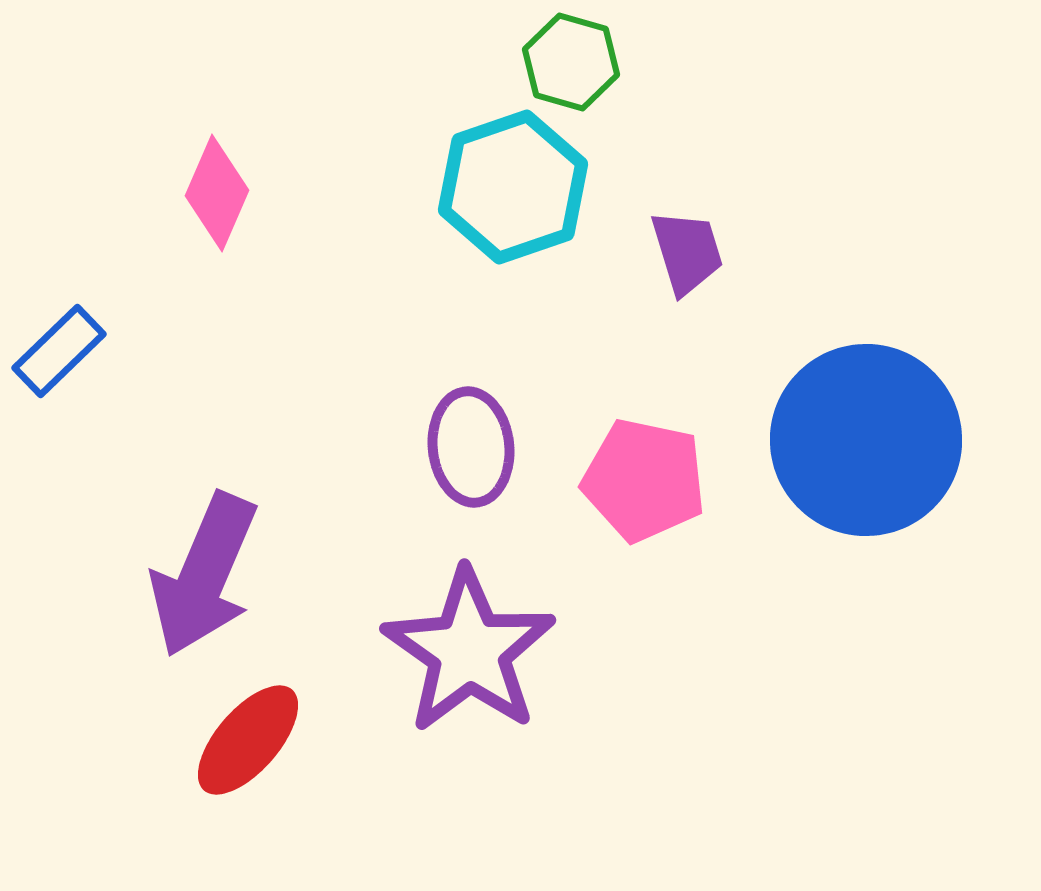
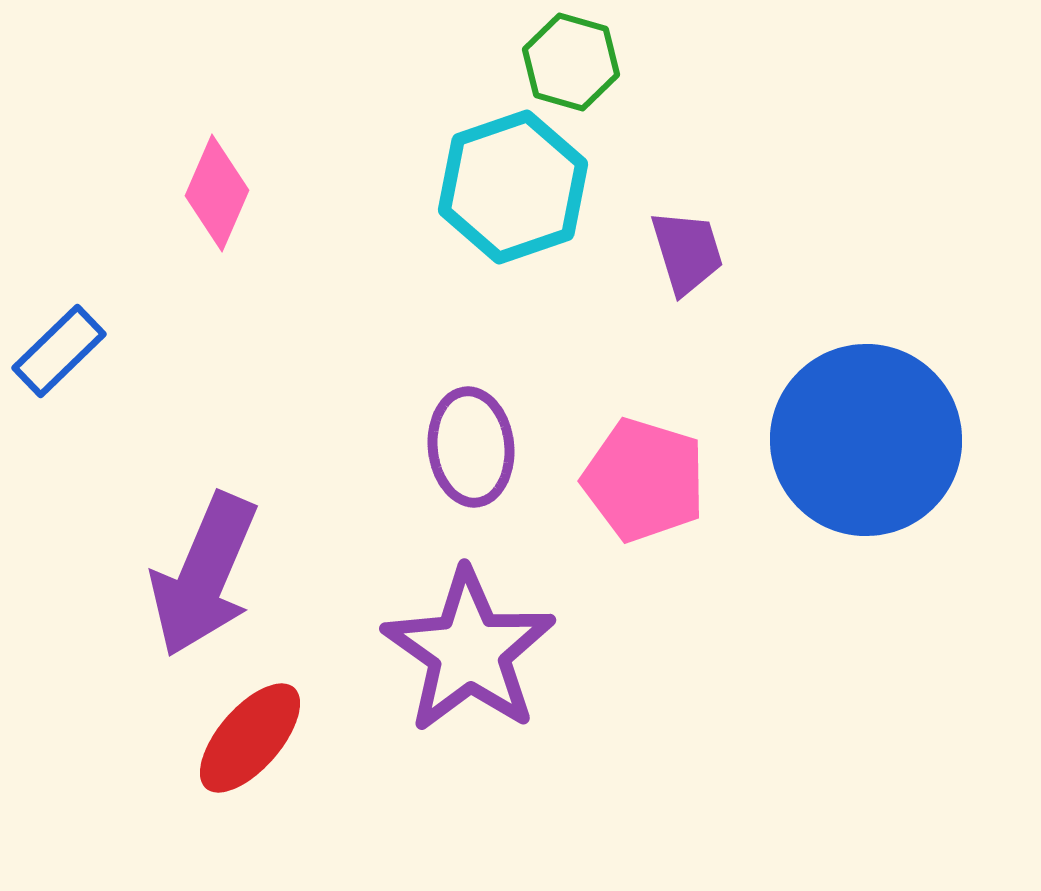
pink pentagon: rotated 5 degrees clockwise
red ellipse: moved 2 px right, 2 px up
